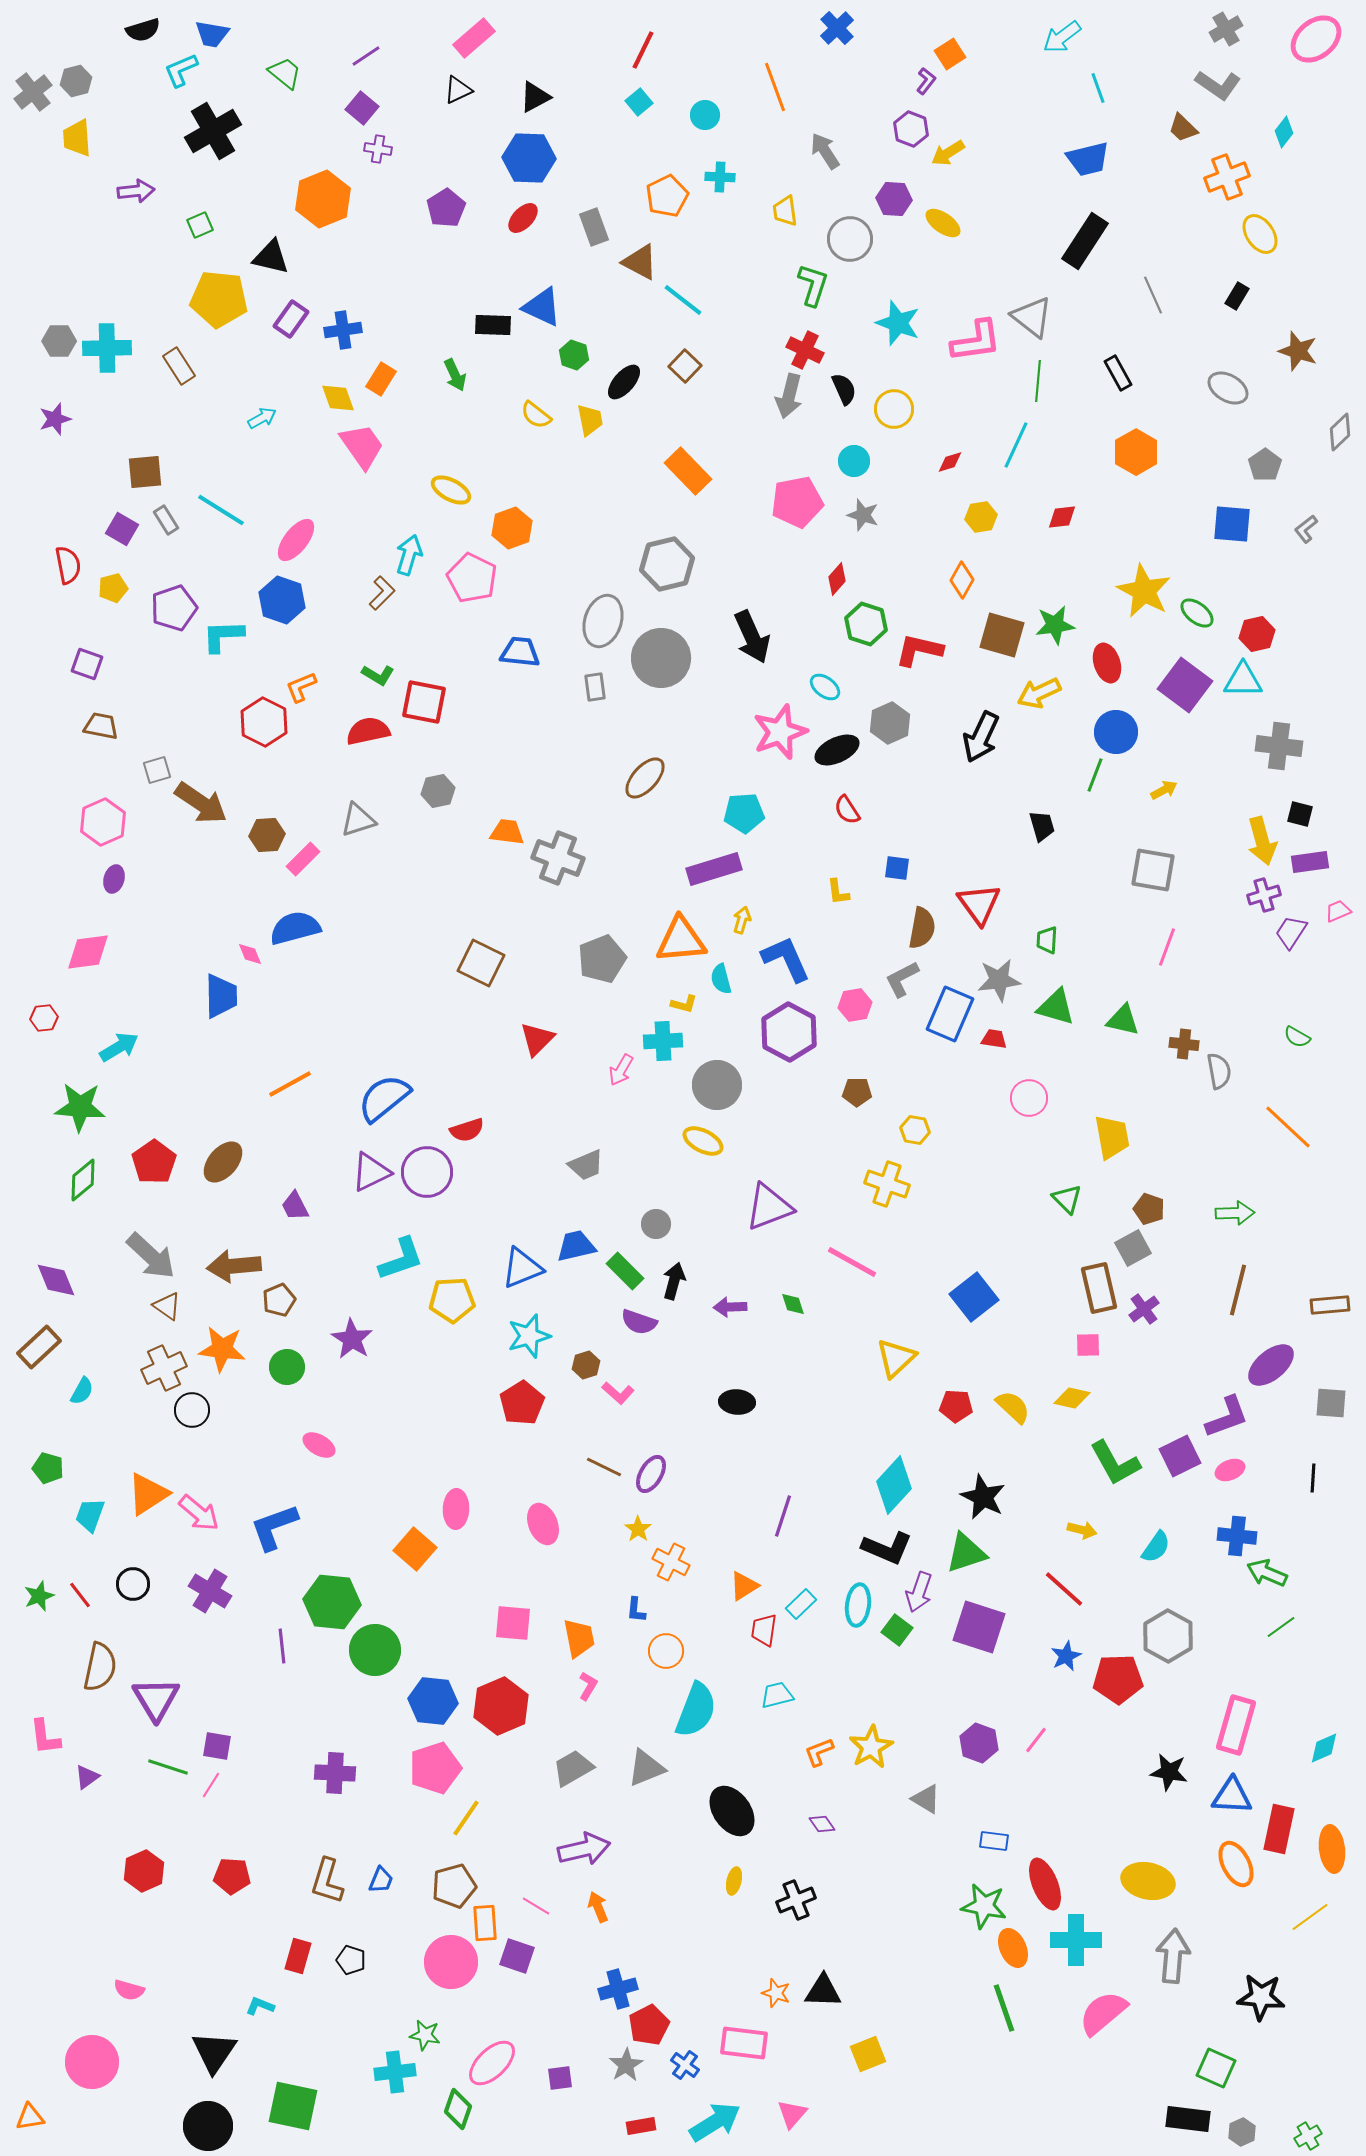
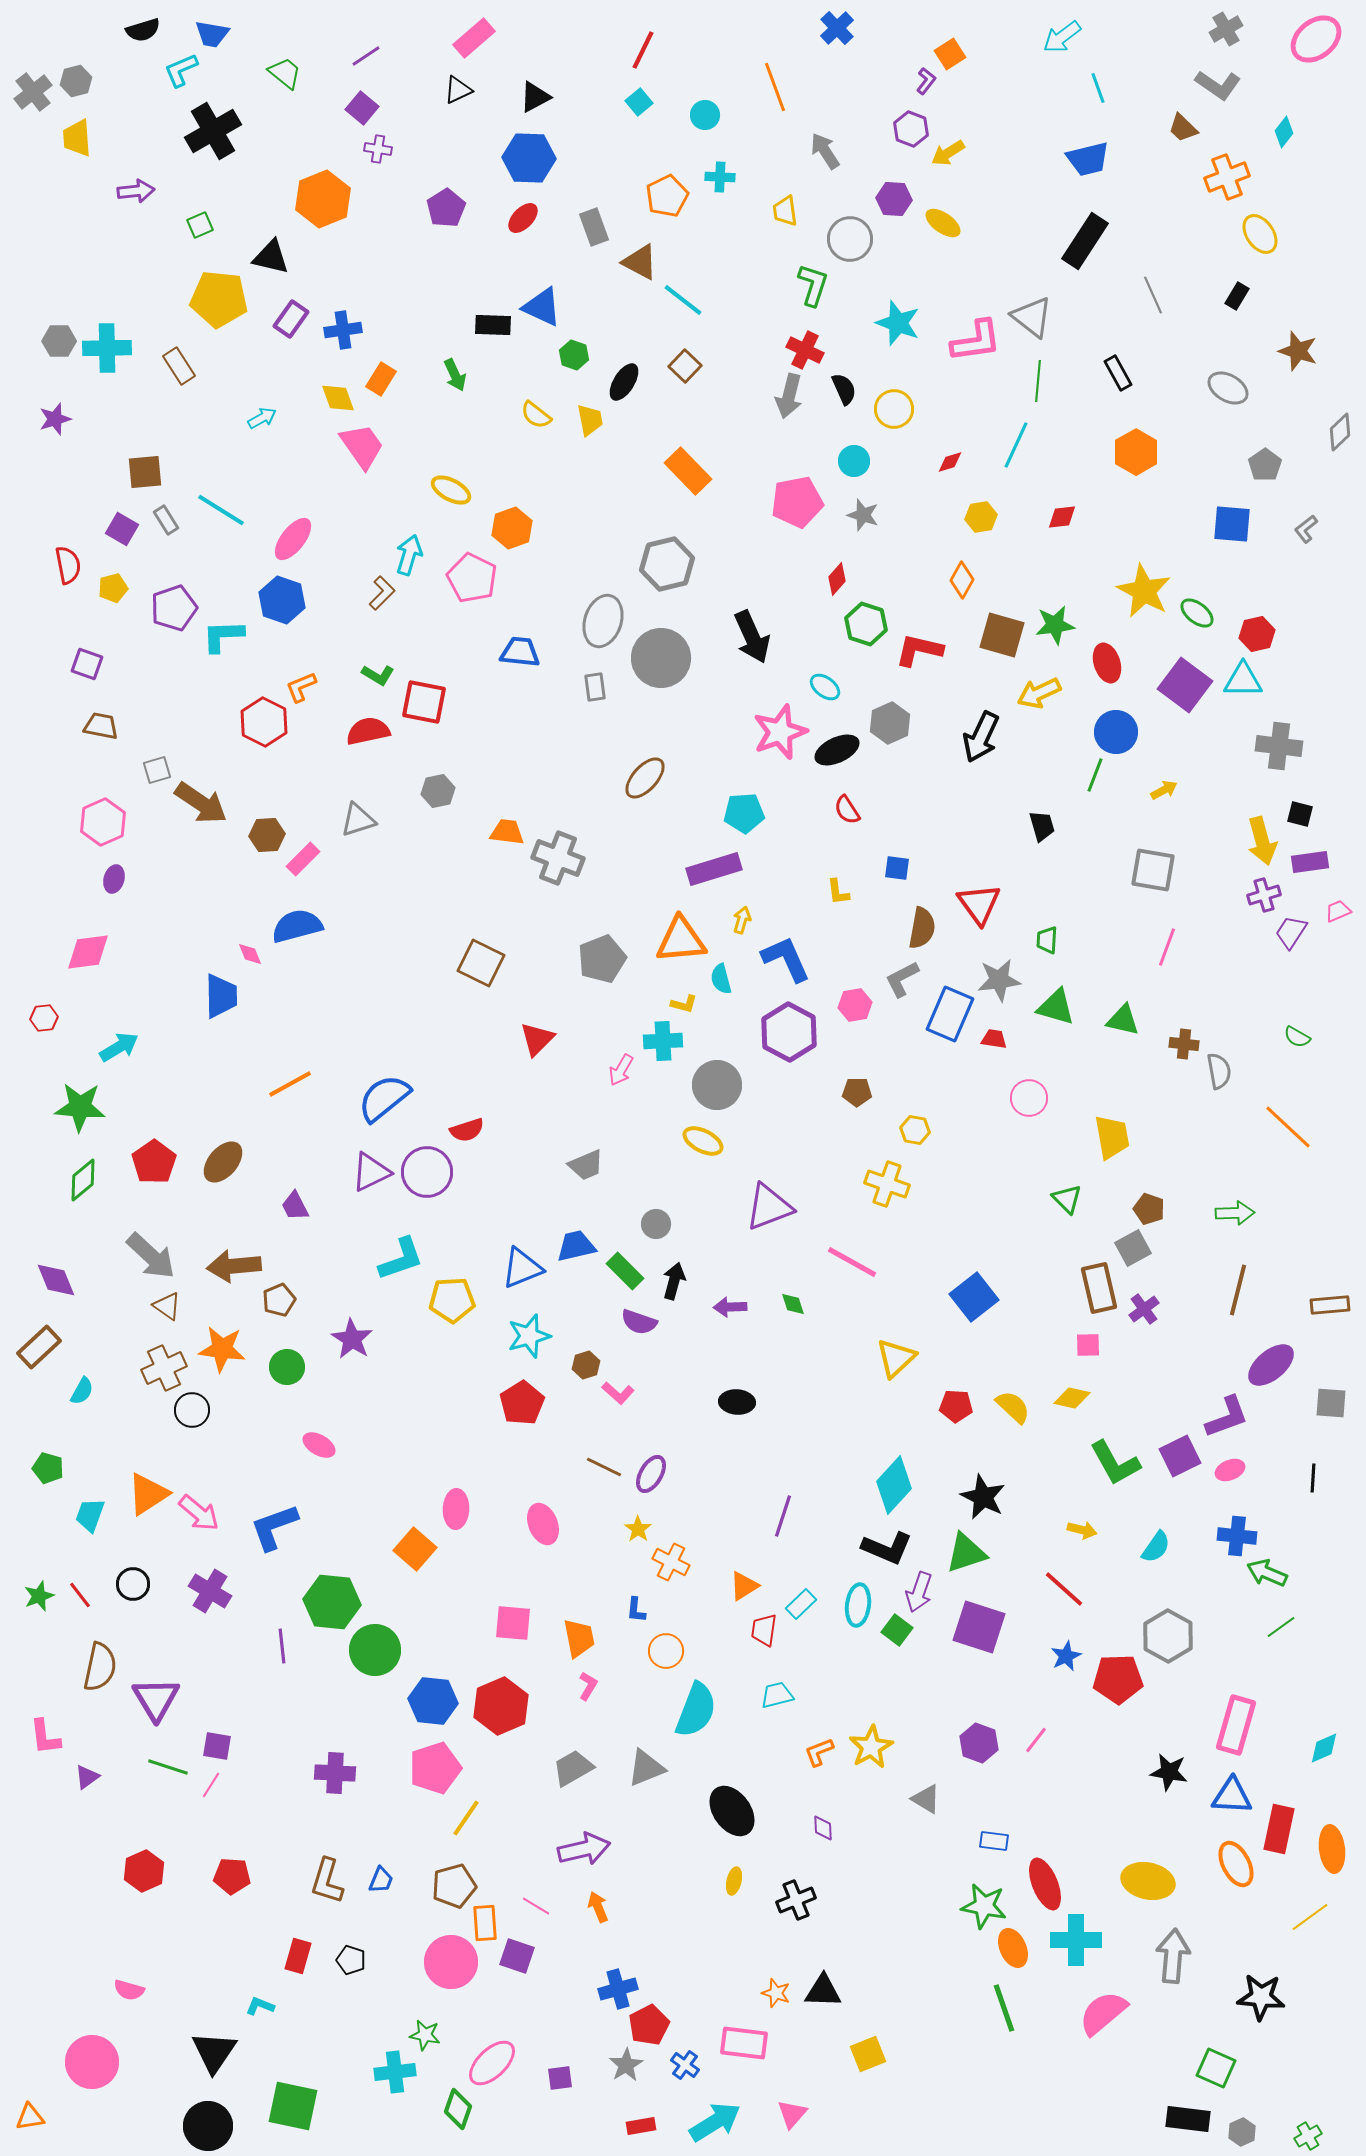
black ellipse at (624, 382): rotated 9 degrees counterclockwise
pink ellipse at (296, 540): moved 3 px left, 1 px up
blue semicircle at (295, 928): moved 2 px right, 2 px up
purple diamond at (822, 1824): moved 1 px right, 4 px down; rotated 32 degrees clockwise
